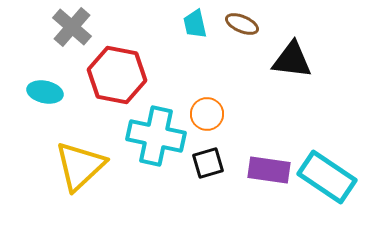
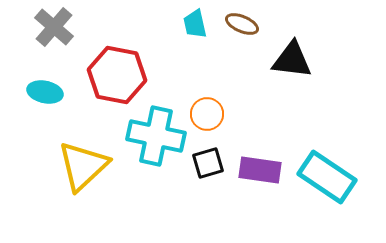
gray cross: moved 18 px left
yellow triangle: moved 3 px right
purple rectangle: moved 9 px left
